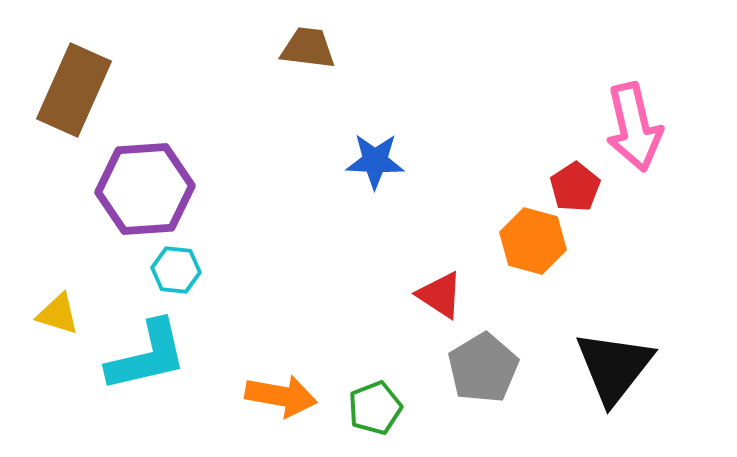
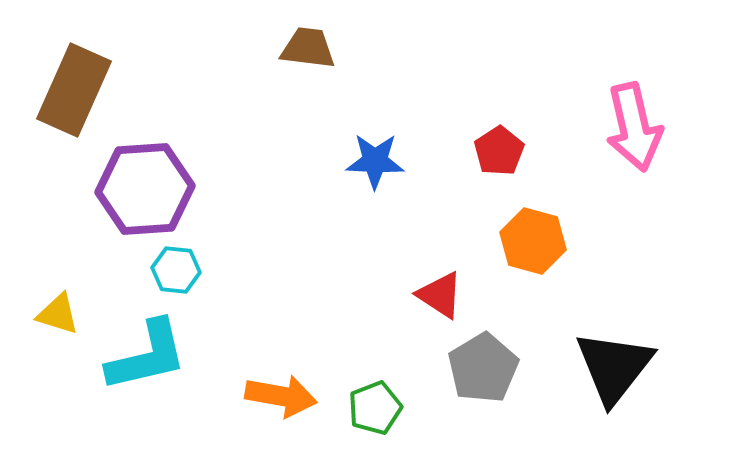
red pentagon: moved 76 px left, 36 px up
